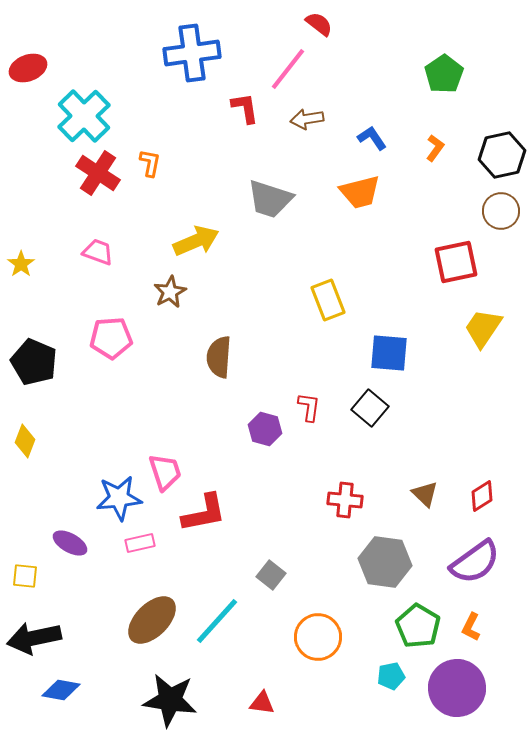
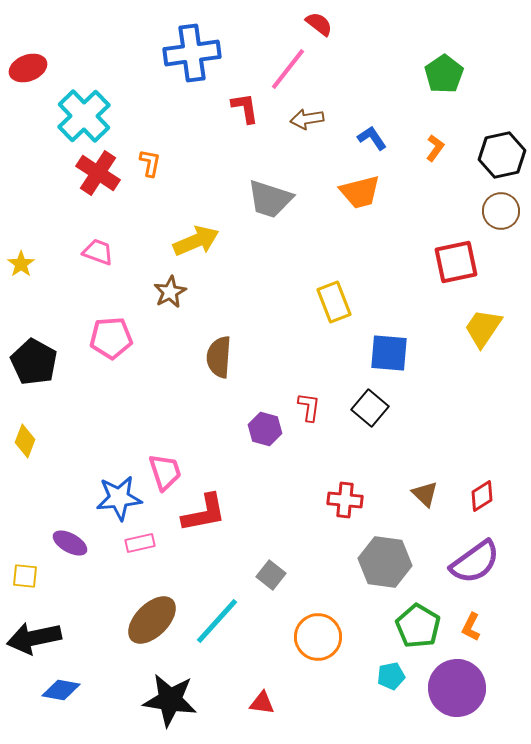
yellow rectangle at (328, 300): moved 6 px right, 2 px down
black pentagon at (34, 362): rotated 6 degrees clockwise
